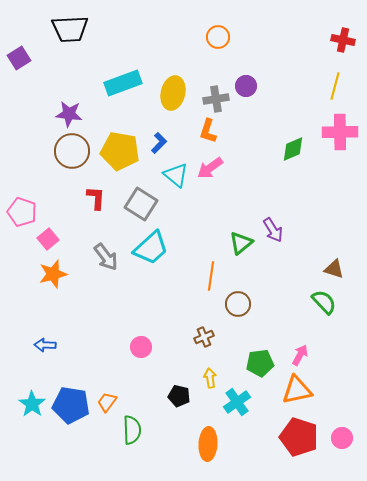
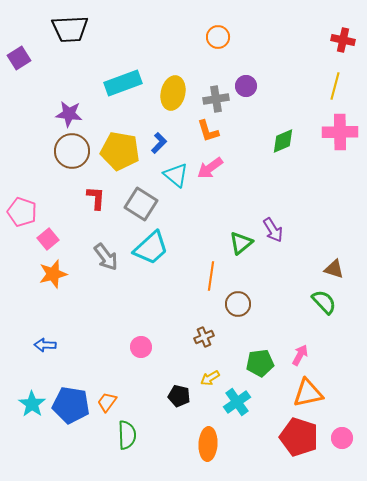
orange L-shape at (208, 131): rotated 35 degrees counterclockwise
green diamond at (293, 149): moved 10 px left, 8 px up
yellow arrow at (210, 378): rotated 114 degrees counterclockwise
orange triangle at (297, 390): moved 11 px right, 3 px down
green semicircle at (132, 430): moved 5 px left, 5 px down
